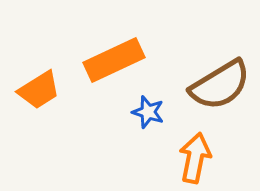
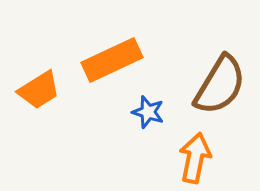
orange rectangle: moved 2 px left
brown semicircle: rotated 28 degrees counterclockwise
